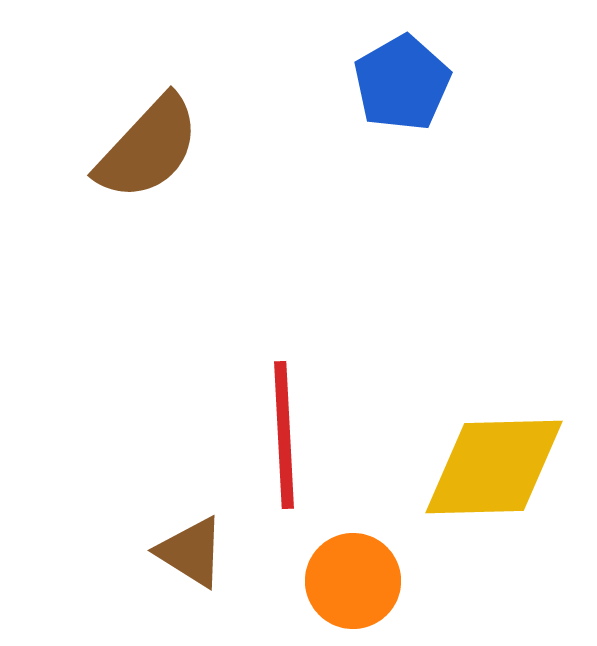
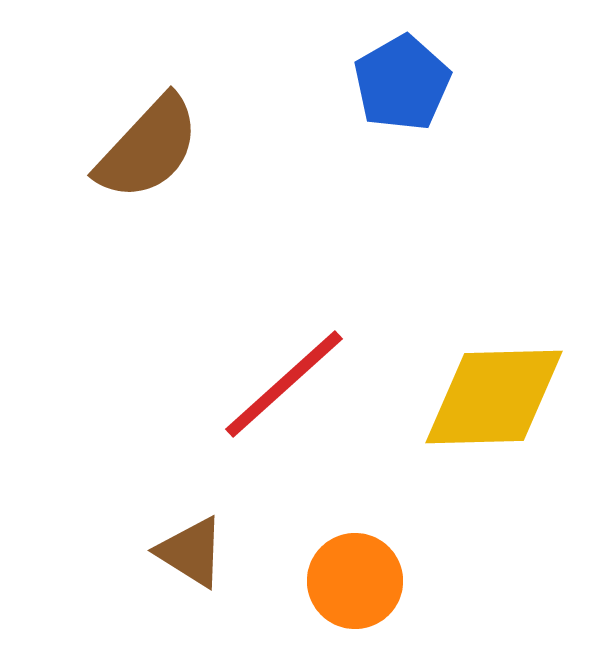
red line: moved 51 px up; rotated 51 degrees clockwise
yellow diamond: moved 70 px up
orange circle: moved 2 px right
